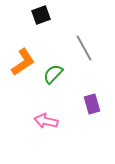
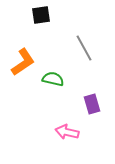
black square: rotated 12 degrees clockwise
green semicircle: moved 5 px down; rotated 60 degrees clockwise
pink arrow: moved 21 px right, 11 px down
